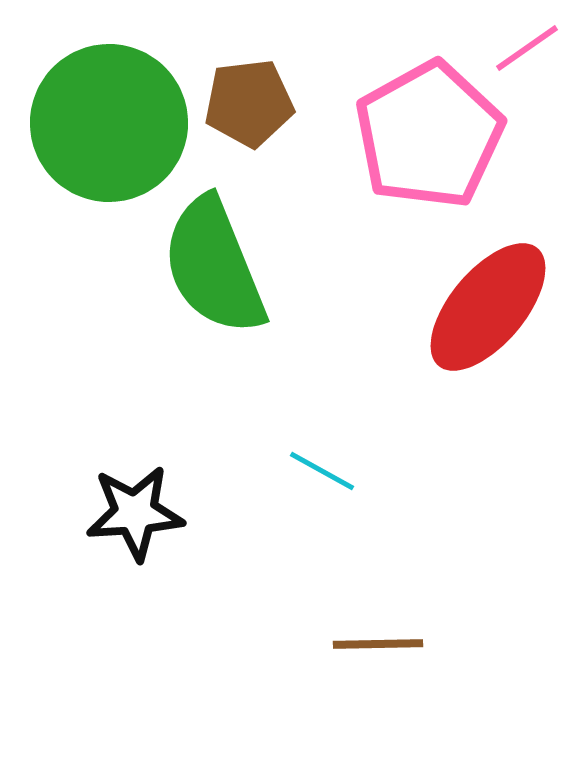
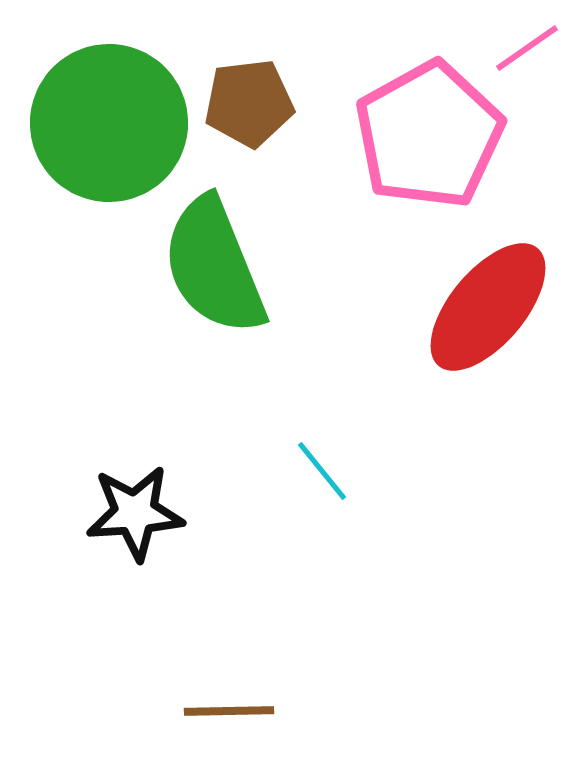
cyan line: rotated 22 degrees clockwise
brown line: moved 149 px left, 67 px down
